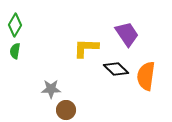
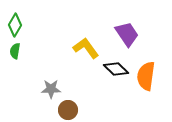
yellow L-shape: rotated 52 degrees clockwise
brown circle: moved 2 px right
